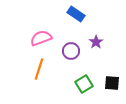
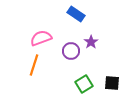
purple star: moved 5 px left
orange line: moved 5 px left, 4 px up
